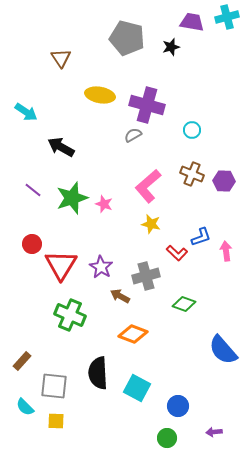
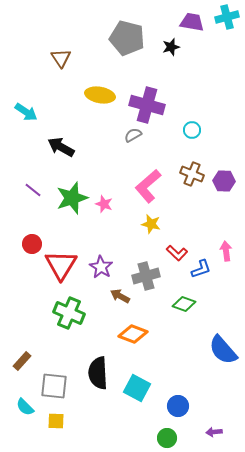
blue L-shape: moved 32 px down
green cross: moved 1 px left, 2 px up
